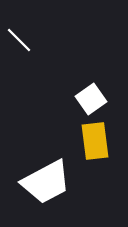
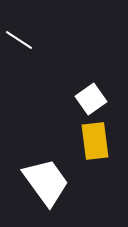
white line: rotated 12 degrees counterclockwise
white trapezoid: rotated 98 degrees counterclockwise
